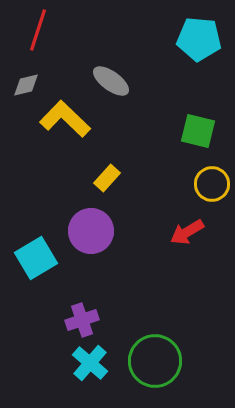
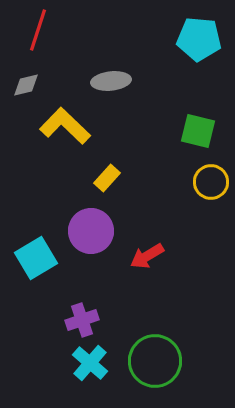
gray ellipse: rotated 42 degrees counterclockwise
yellow L-shape: moved 7 px down
yellow circle: moved 1 px left, 2 px up
red arrow: moved 40 px left, 24 px down
